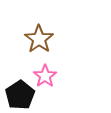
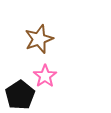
brown star: rotated 16 degrees clockwise
